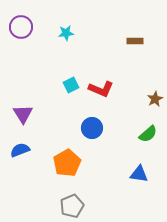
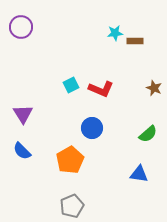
cyan star: moved 49 px right
brown star: moved 1 px left, 11 px up; rotated 21 degrees counterclockwise
blue semicircle: moved 2 px right, 1 px down; rotated 114 degrees counterclockwise
orange pentagon: moved 3 px right, 3 px up
